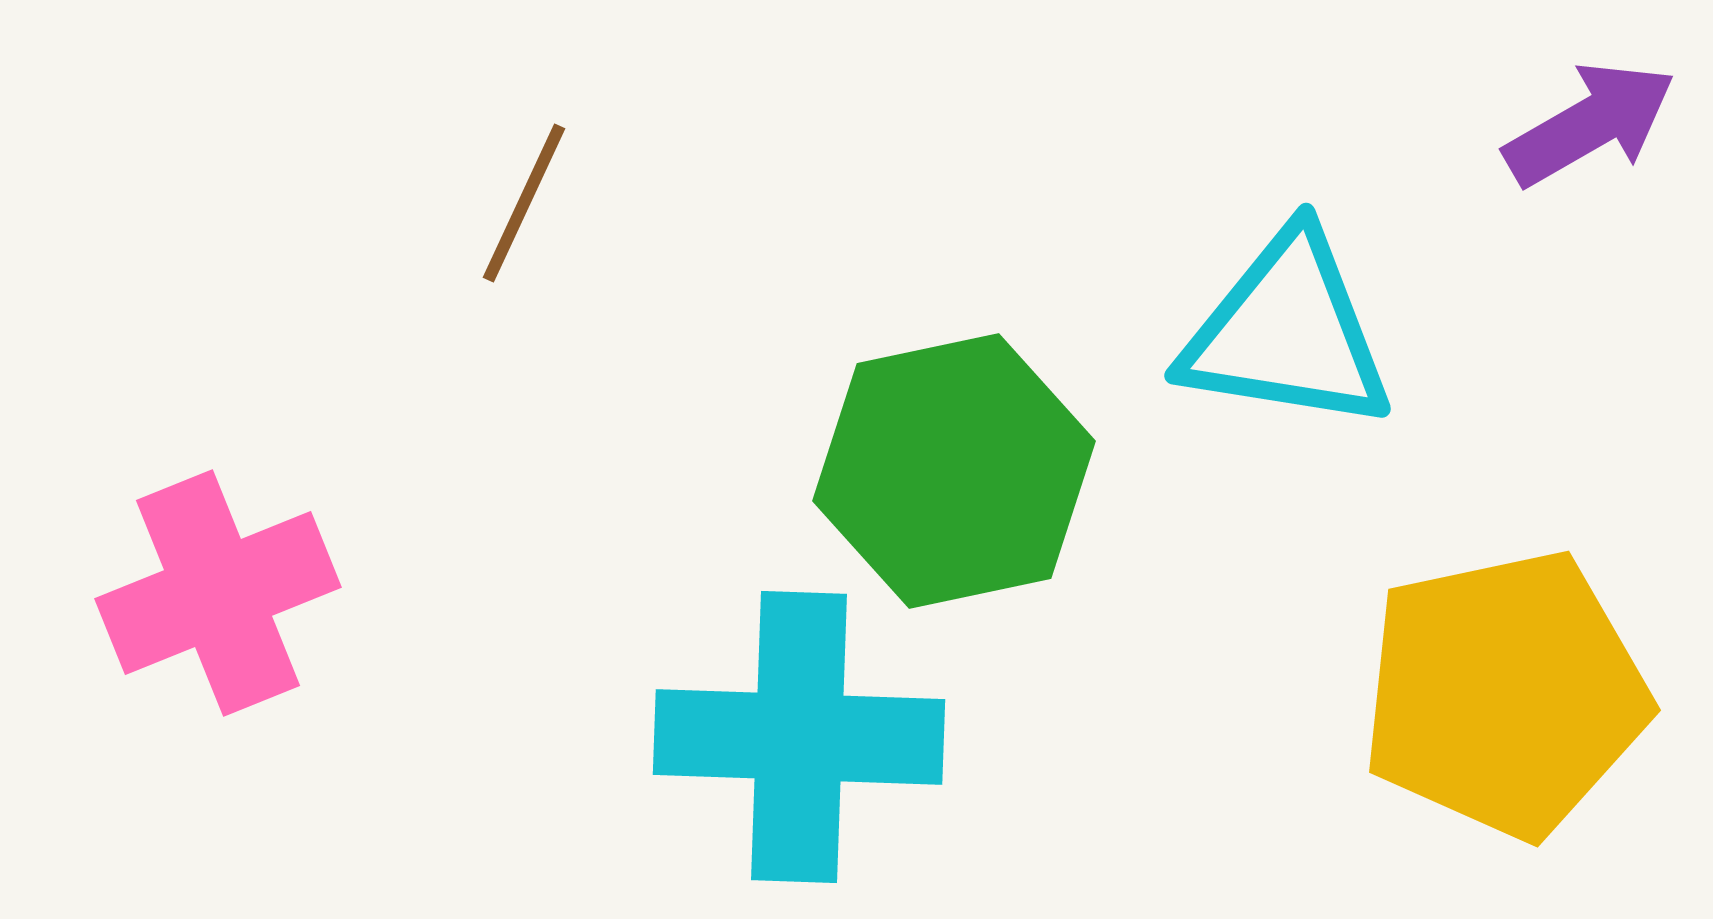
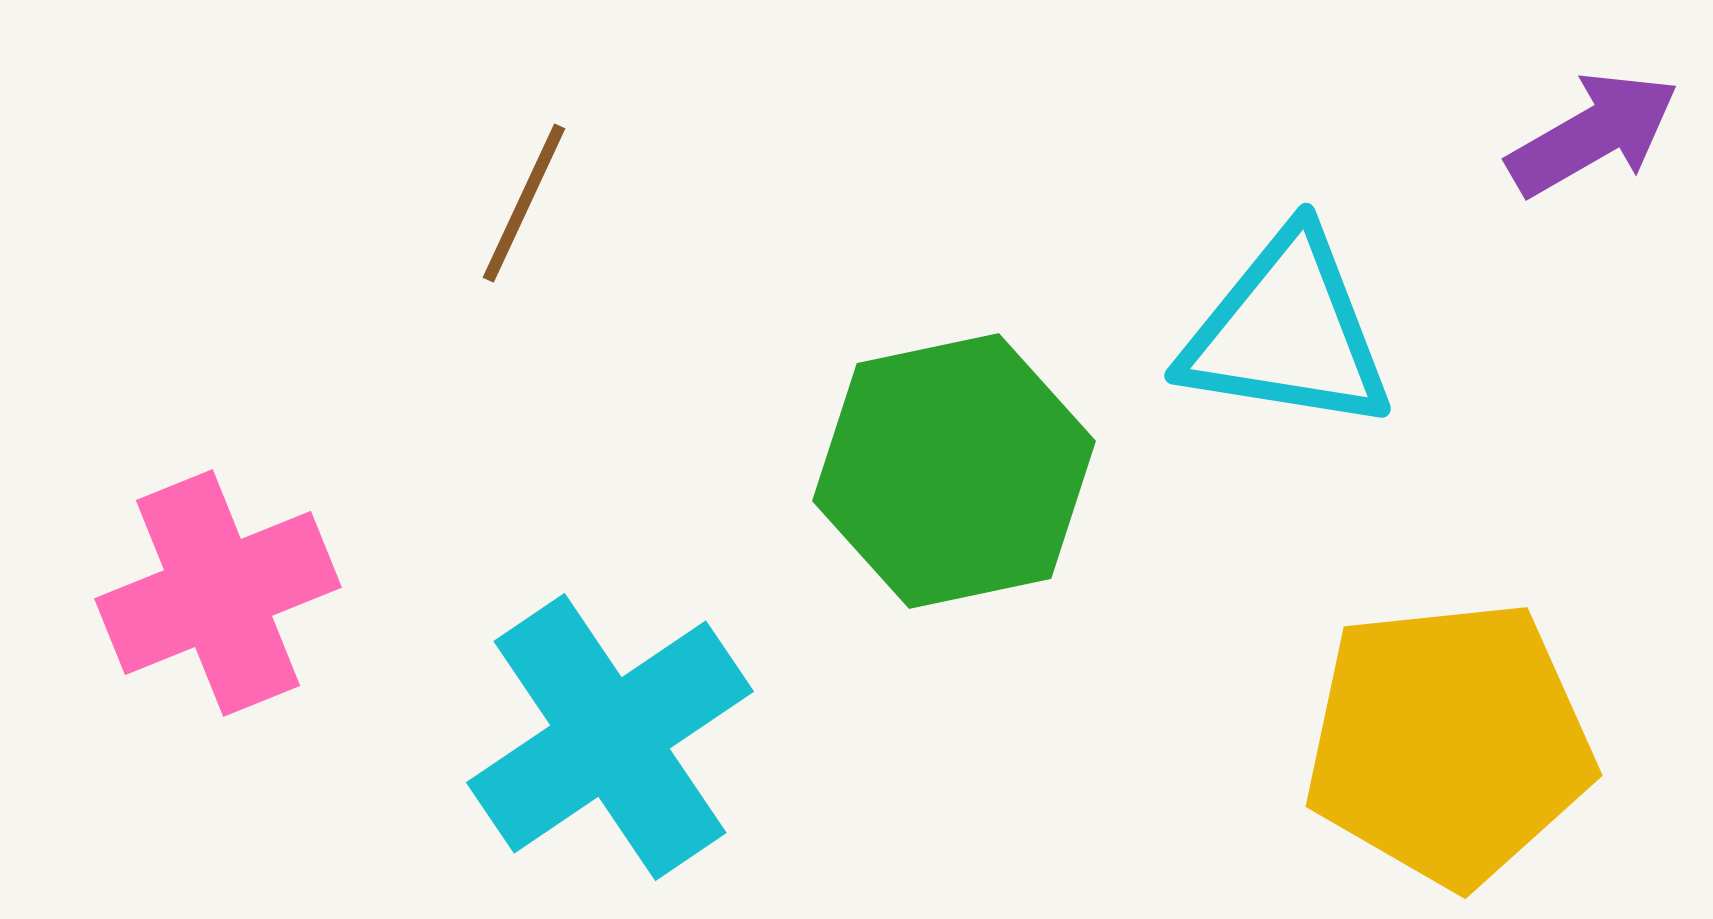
purple arrow: moved 3 px right, 10 px down
yellow pentagon: moved 56 px left, 49 px down; rotated 6 degrees clockwise
cyan cross: moved 189 px left; rotated 36 degrees counterclockwise
